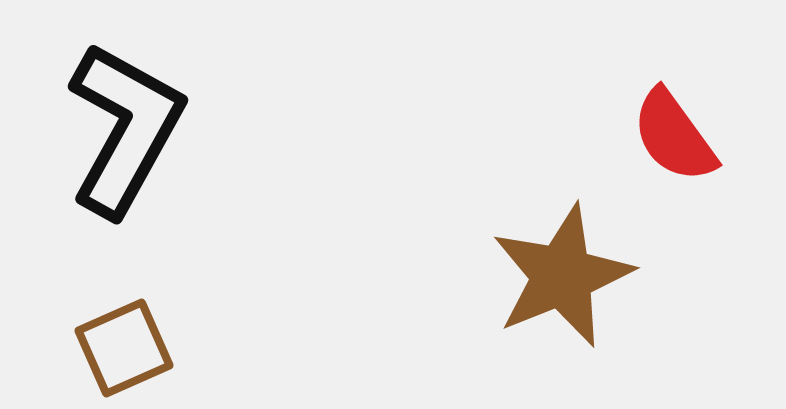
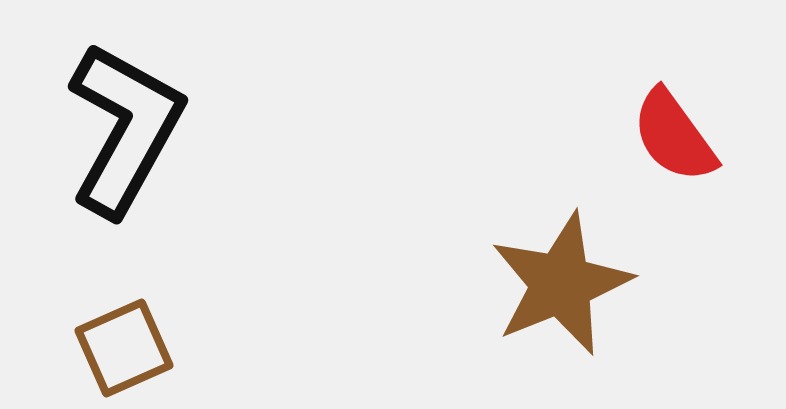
brown star: moved 1 px left, 8 px down
